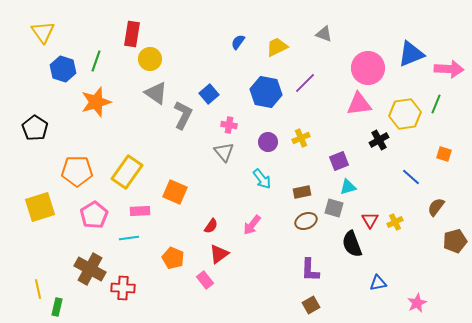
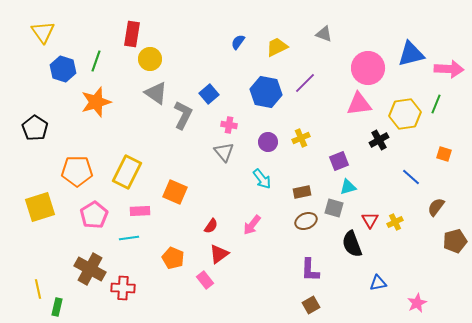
blue triangle at (411, 54): rotated 8 degrees clockwise
yellow rectangle at (127, 172): rotated 8 degrees counterclockwise
